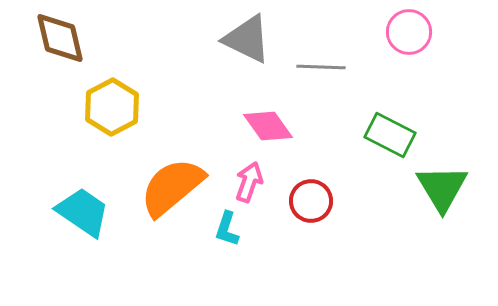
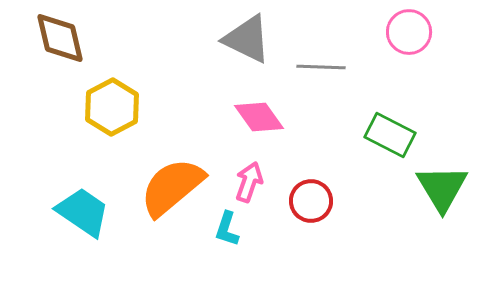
pink diamond: moved 9 px left, 9 px up
